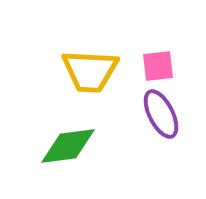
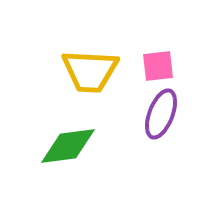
purple ellipse: rotated 48 degrees clockwise
